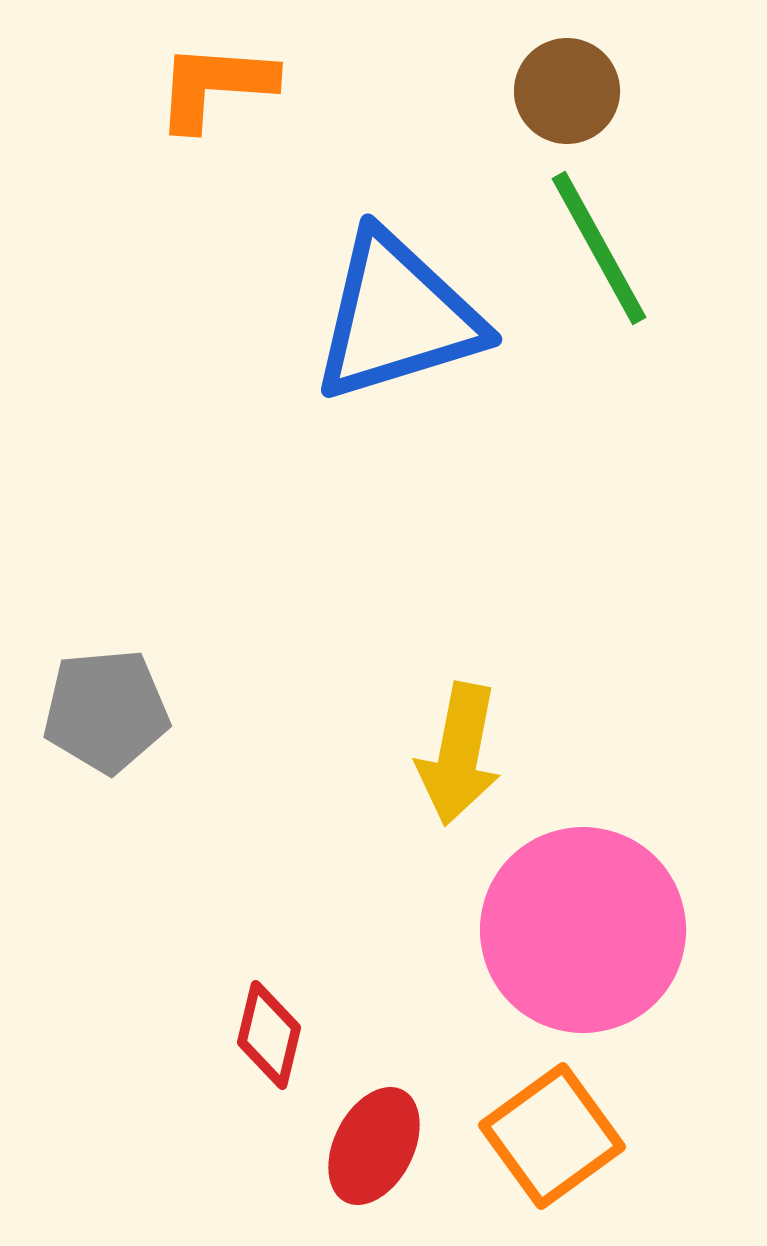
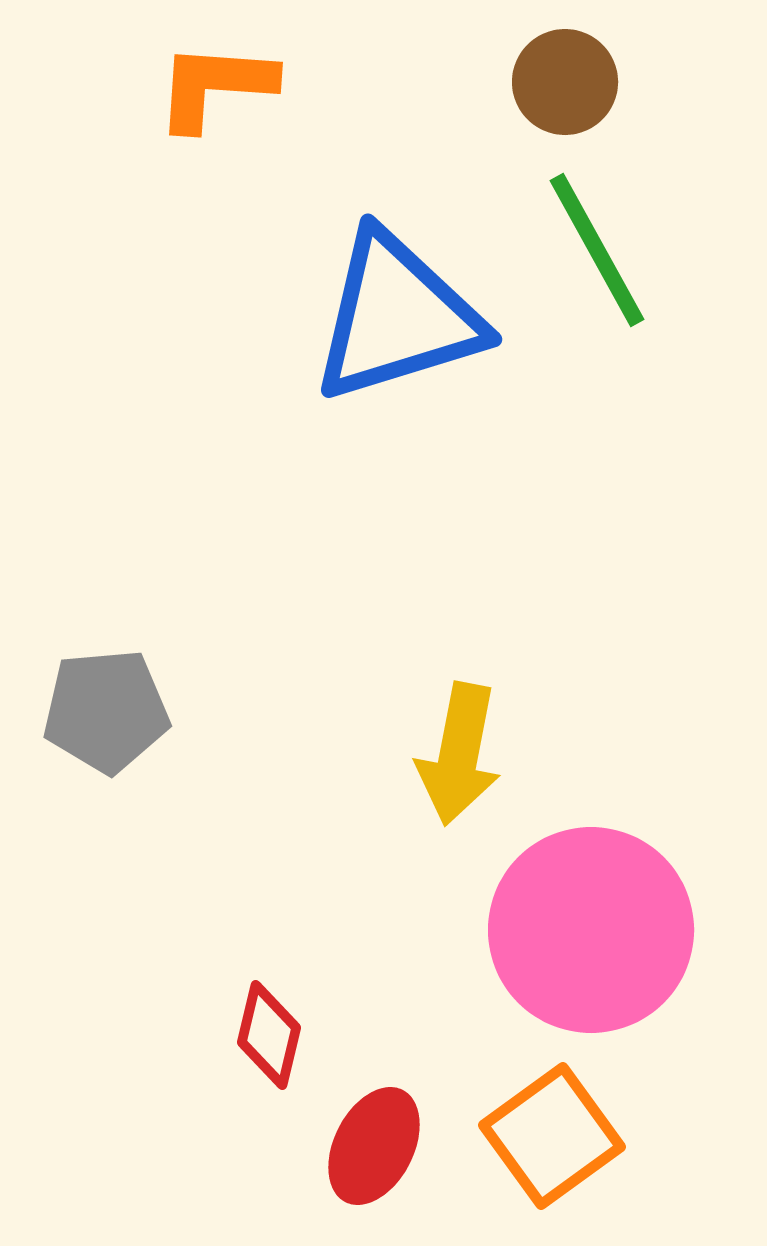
brown circle: moved 2 px left, 9 px up
green line: moved 2 px left, 2 px down
pink circle: moved 8 px right
